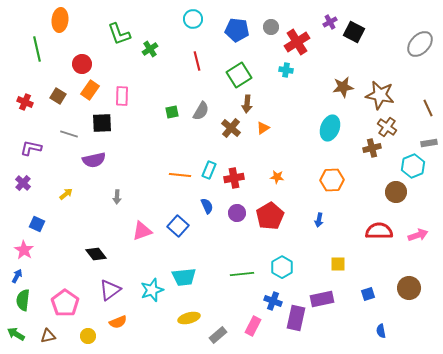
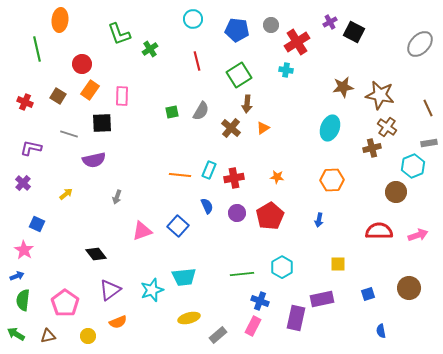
gray circle at (271, 27): moved 2 px up
gray arrow at (117, 197): rotated 16 degrees clockwise
blue arrow at (17, 276): rotated 40 degrees clockwise
blue cross at (273, 301): moved 13 px left
